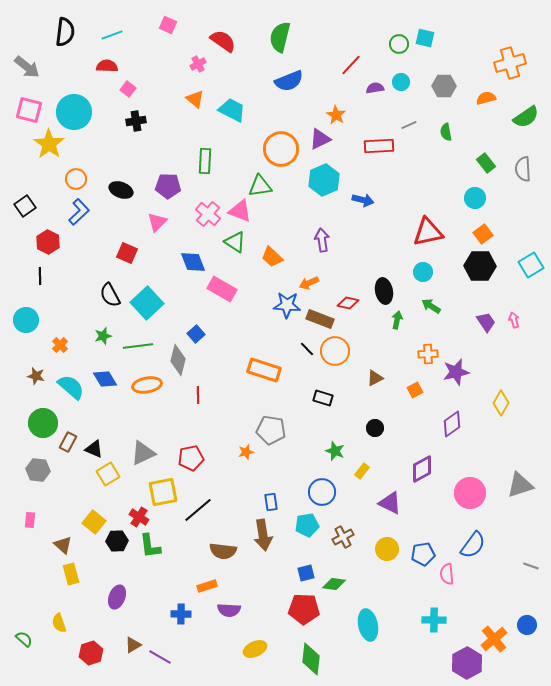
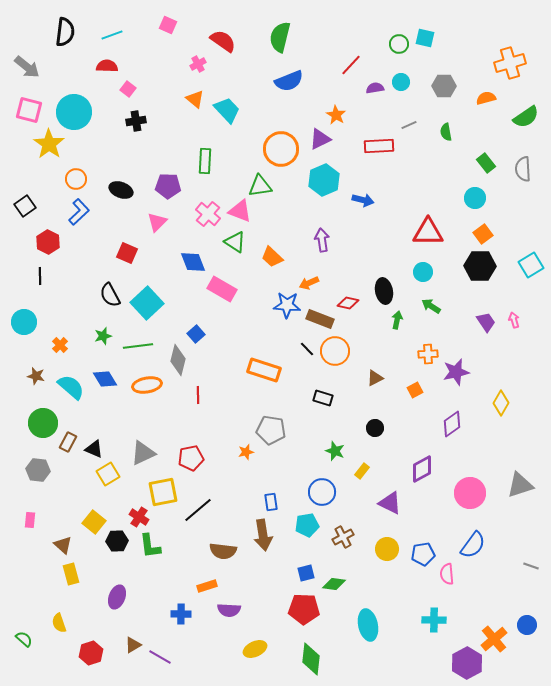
cyan trapezoid at (232, 110): moved 5 px left; rotated 20 degrees clockwise
red triangle at (428, 232): rotated 12 degrees clockwise
cyan circle at (26, 320): moved 2 px left, 2 px down
